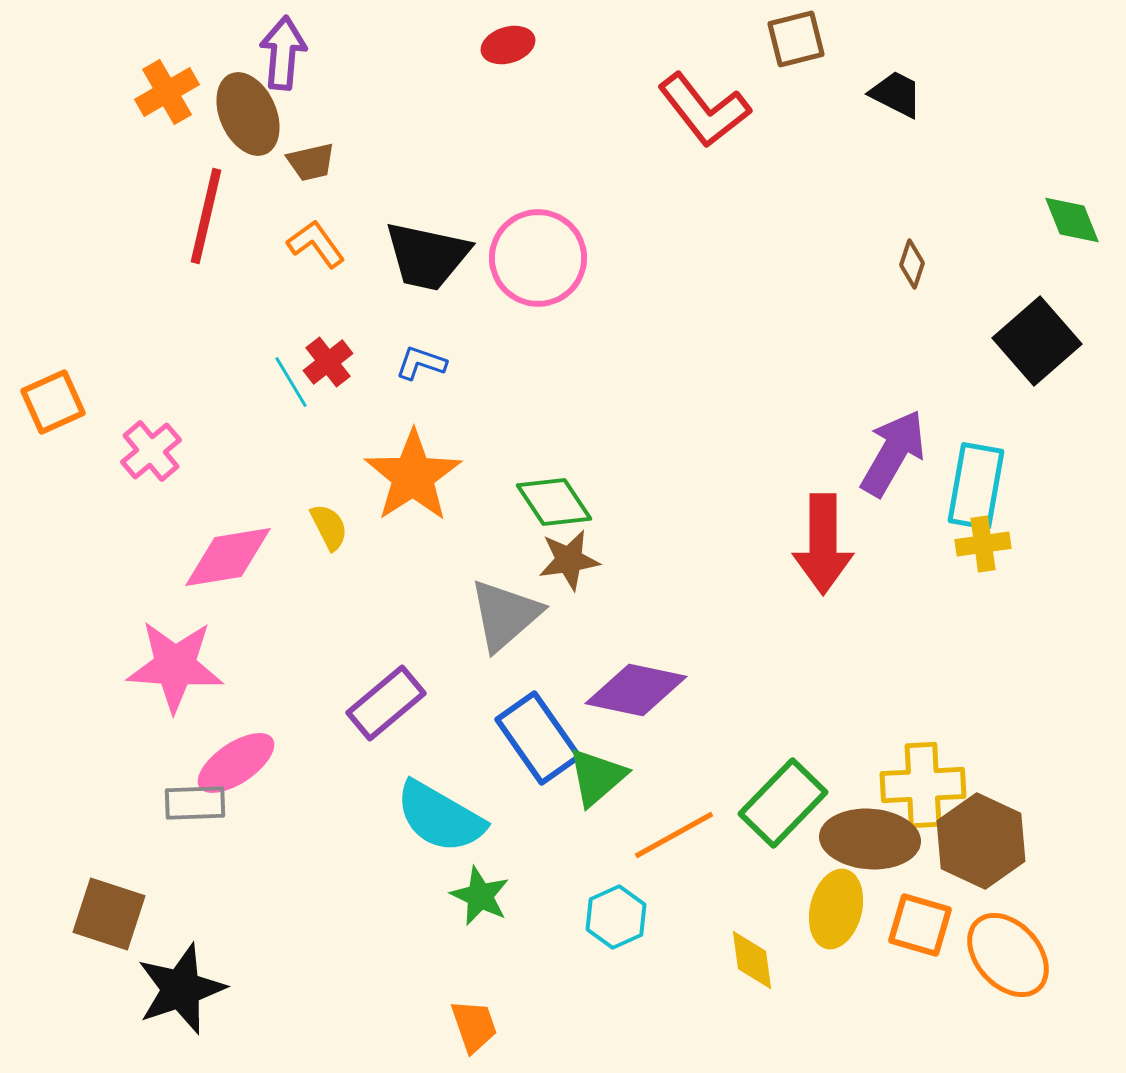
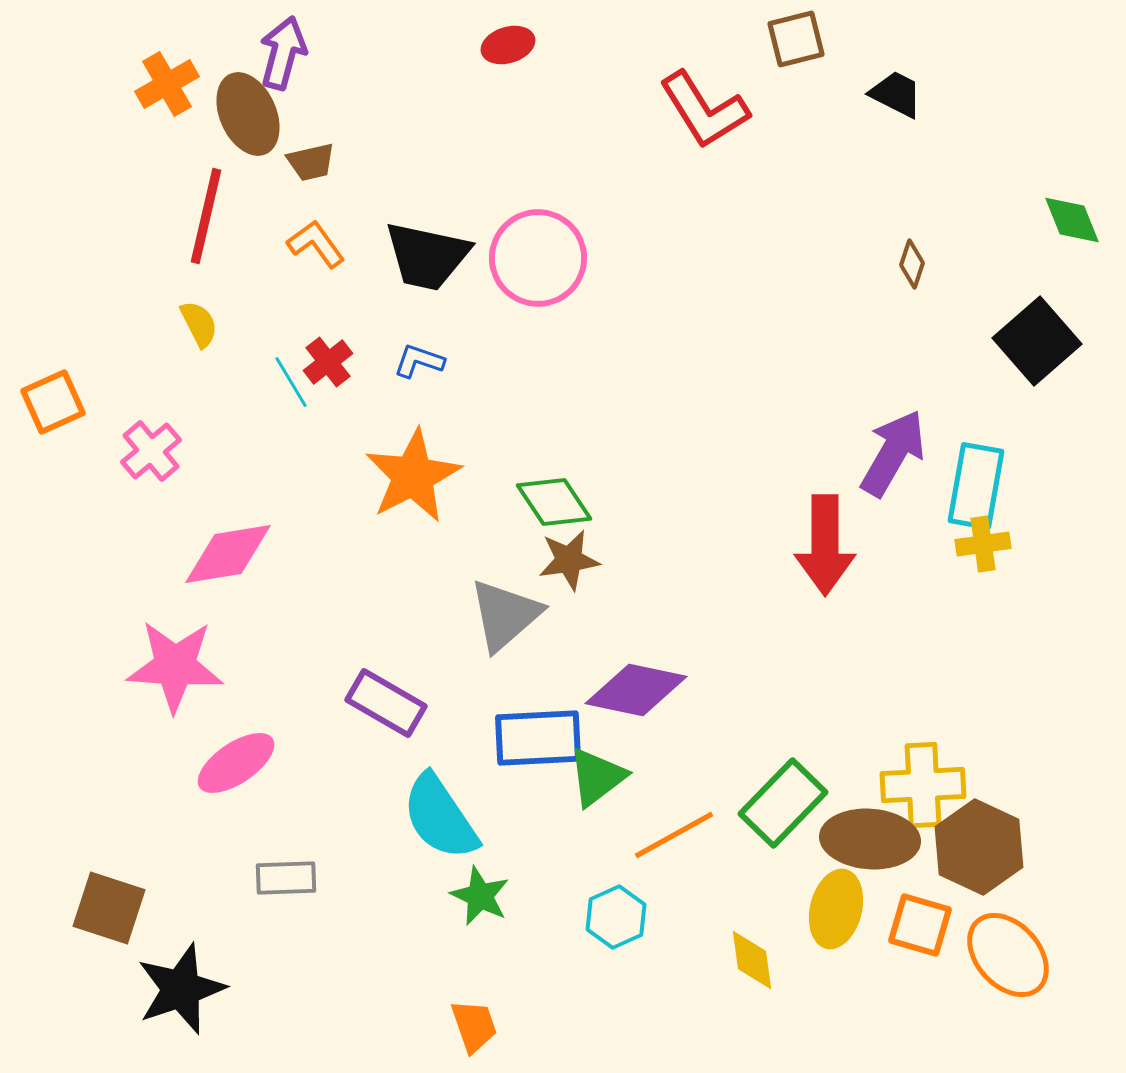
purple arrow at (283, 53): rotated 10 degrees clockwise
orange cross at (167, 92): moved 8 px up
red L-shape at (704, 110): rotated 6 degrees clockwise
blue L-shape at (421, 363): moved 2 px left, 2 px up
orange star at (413, 476): rotated 6 degrees clockwise
yellow semicircle at (329, 527): moved 130 px left, 203 px up
red arrow at (823, 544): moved 2 px right, 1 px down
pink diamond at (228, 557): moved 3 px up
purple rectangle at (386, 703): rotated 70 degrees clockwise
blue rectangle at (538, 738): rotated 58 degrees counterclockwise
green triangle at (597, 777): rotated 4 degrees clockwise
gray rectangle at (195, 803): moved 91 px right, 75 px down
cyan semicircle at (440, 817): rotated 26 degrees clockwise
brown hexagon at (981, 841): moved 2 px left, 6 px down
brown square at (109, 914): moved 6 px up
